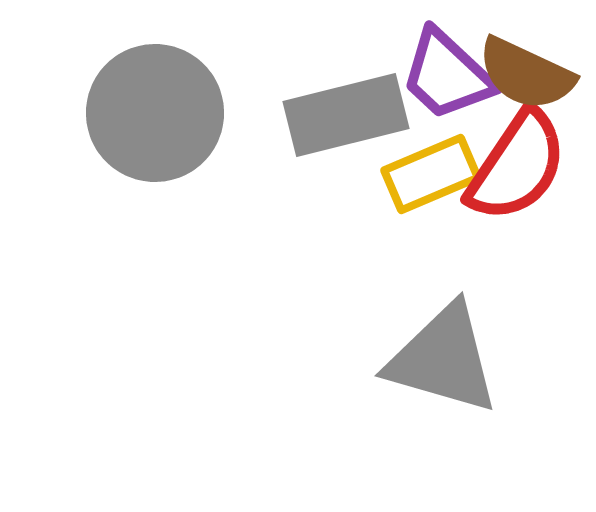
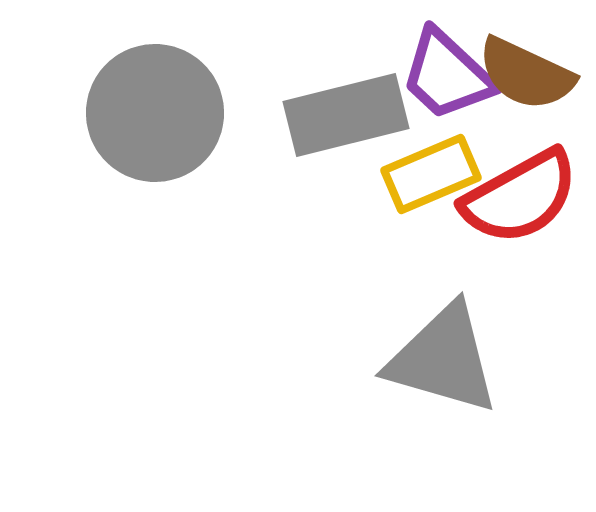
red semicircle: moved 3 px right, 31 px down; rotated 27 degrees clockwise
